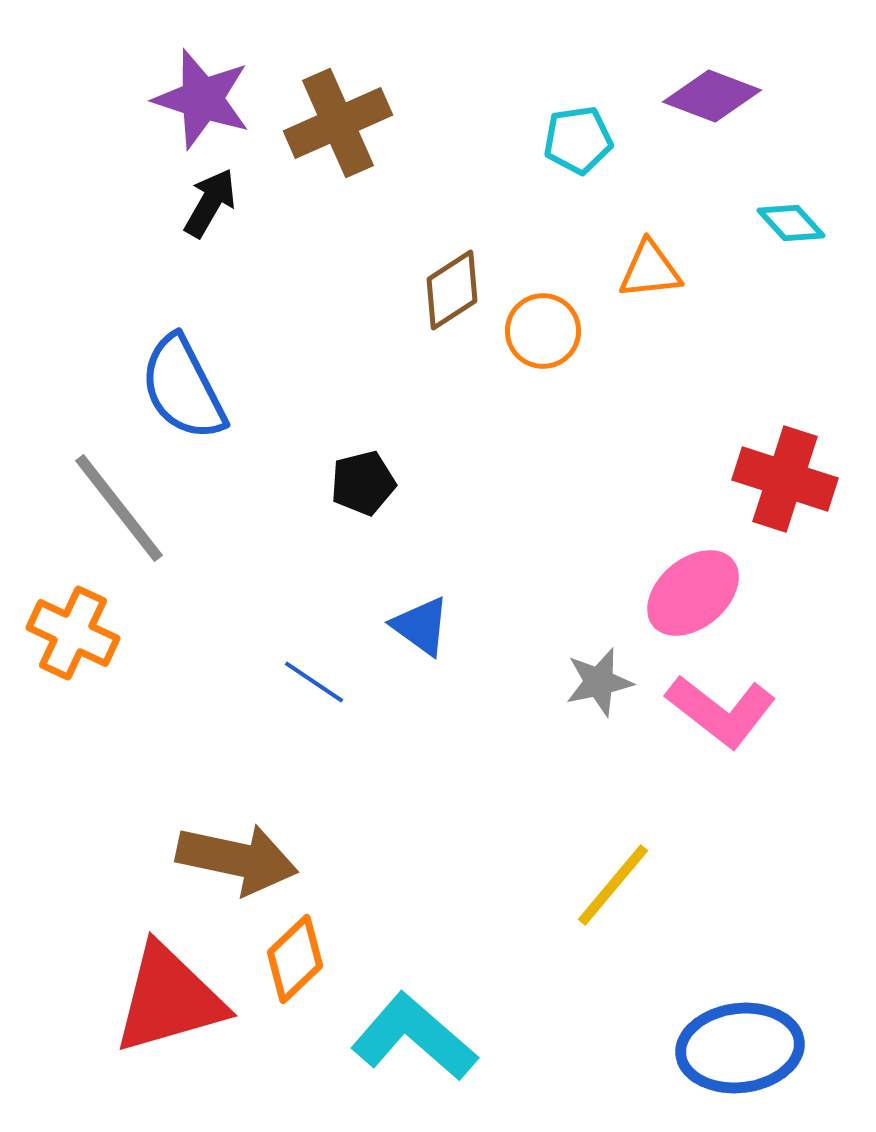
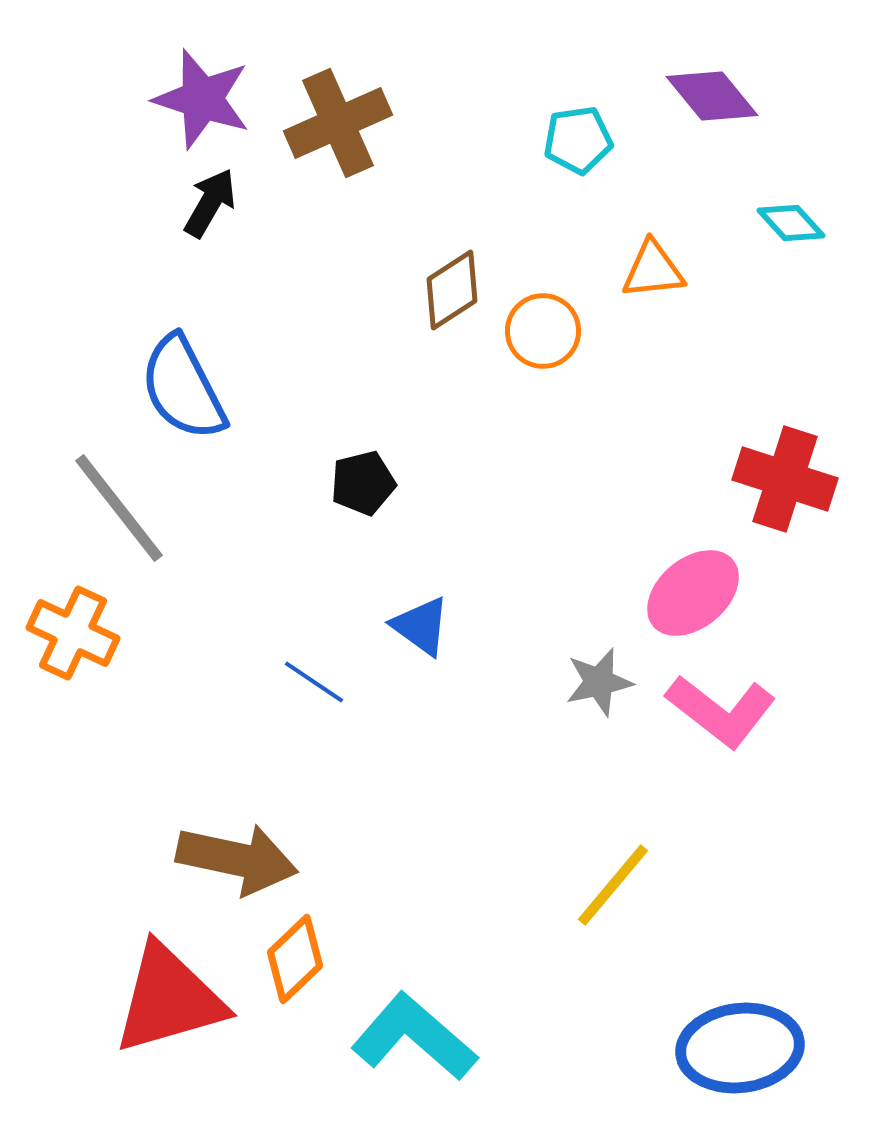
purple diamond: rotated 30 degrees clockwise
orange triangle: moved 3 px right
